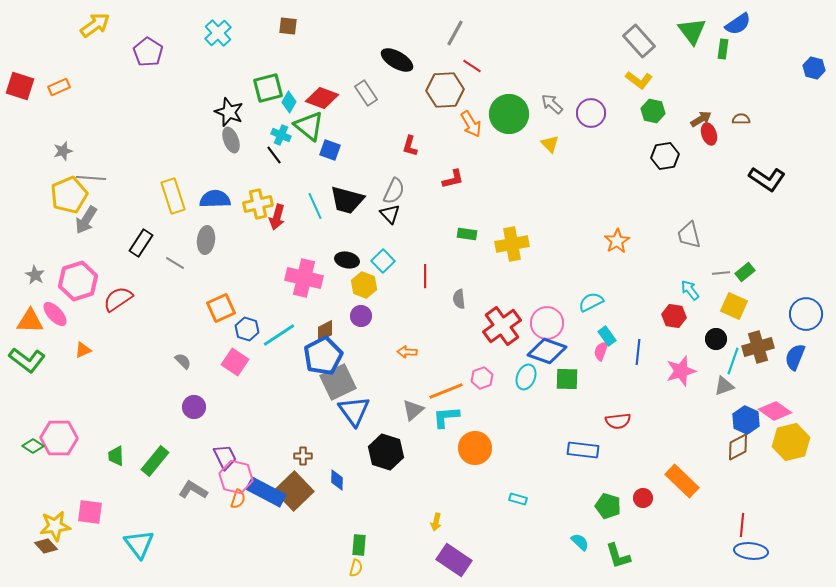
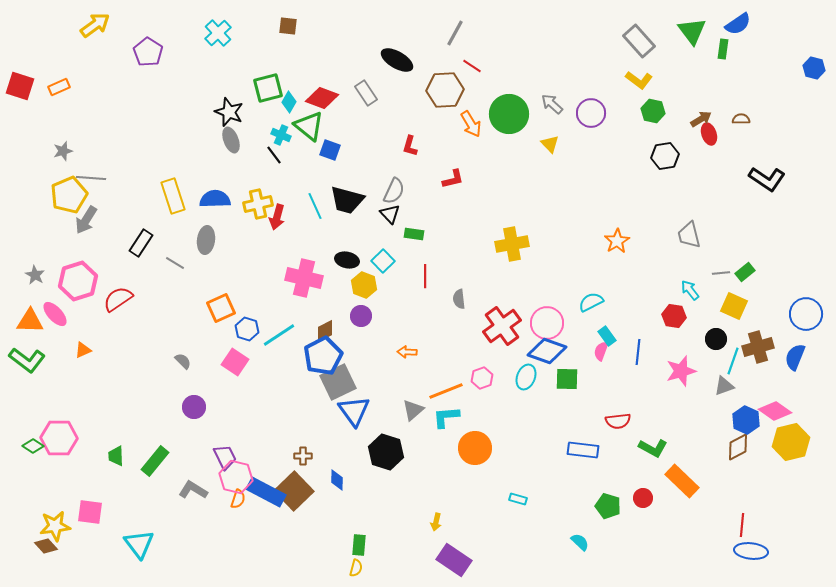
green rectangle at (467, 234): moved 53 px left
green L-shape at (618, 556): moved 35 px right, 108 px up; rotated 44 degrees counterclockwise
